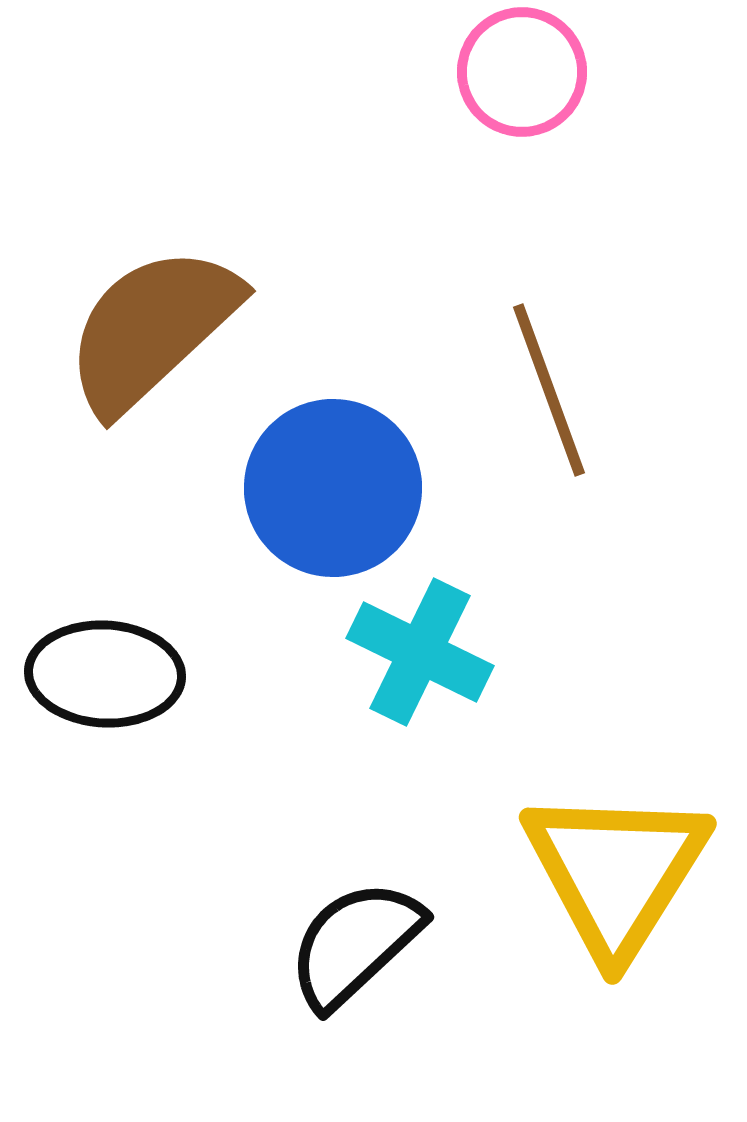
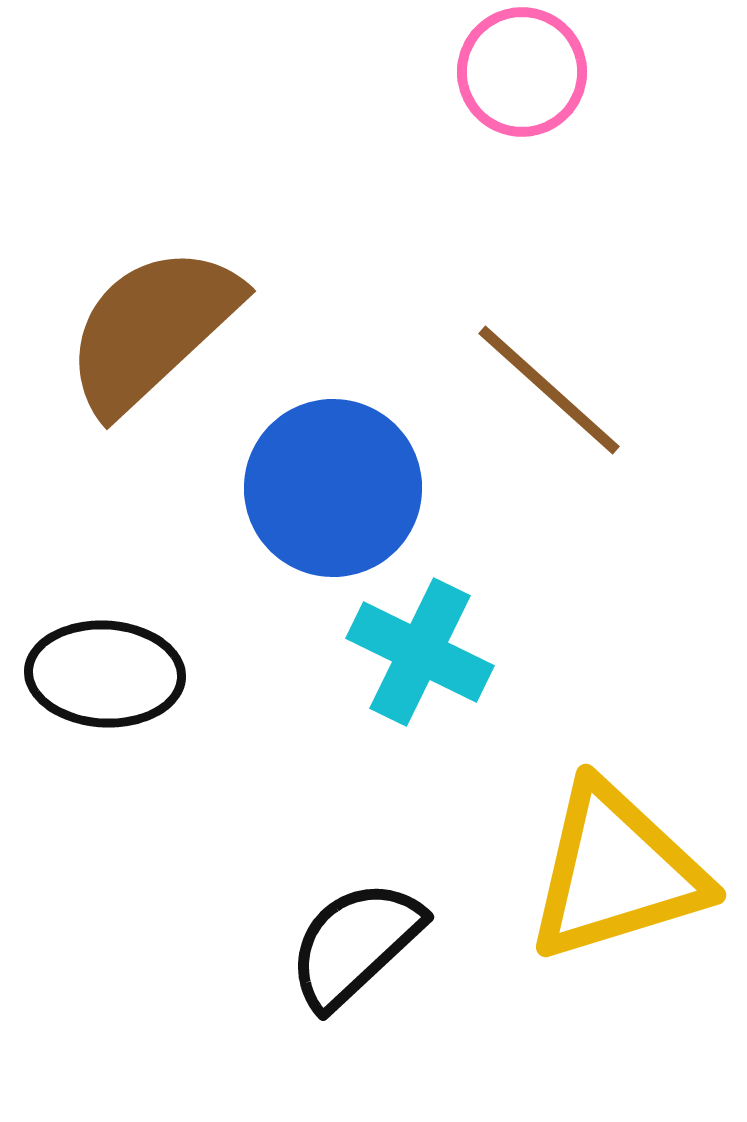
brown line: rotated 28 degrees counterclockwise
yellow triangle: rotated 41 degrees clockwise
